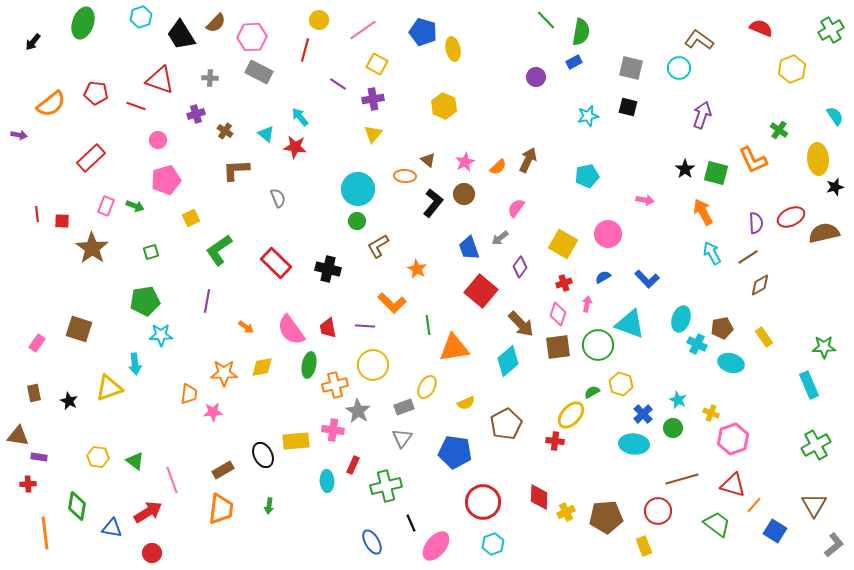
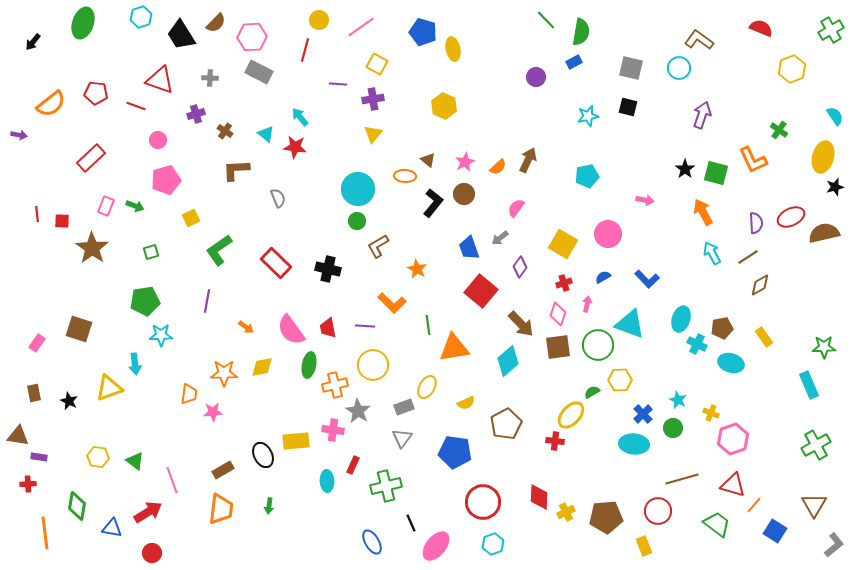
pink line at (363, 30): moved 2 px left, 3 px up
purple line at (338, 84): rotated 30 degrees counterclockwise
yellow ellipse at (818, 159): moved 5 px right, 2 px up; rotated 20 degrees clockwise
yellow hexagon at (621, 384): moved 1 px left, 4 px up; rotated 20 degrees counterclockwise
